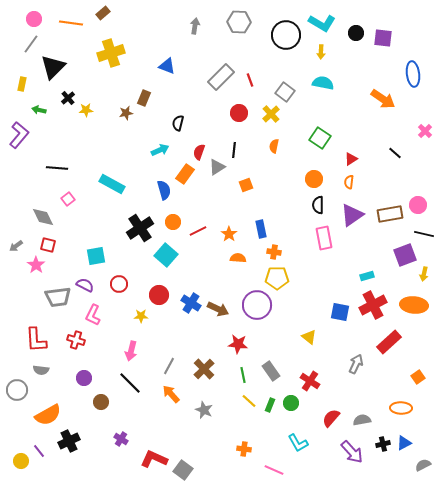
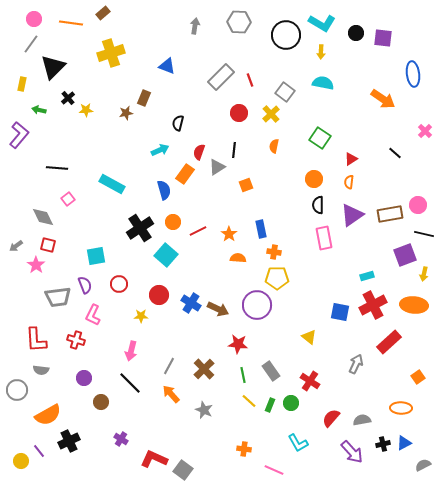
purple semicircle at (85, 285): rotated 42 degrees clockwise
